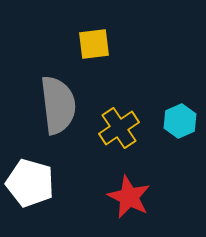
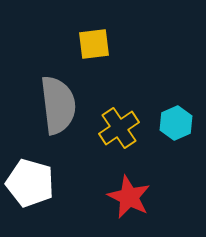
cyan hexagon: moved 4 px left, 2 px down
